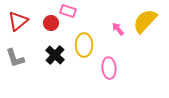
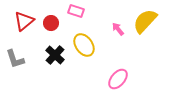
pink rectangle: moved 8 px right
red triangle: moved 6 px right
yellow ellipse: rotated 35 degrees counterclockwise
gray L-shape: moved 1 px down
pink ellipse: moved 9 px right, 11 px down; rotated 45 degrees clockwise
